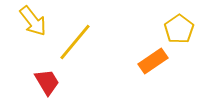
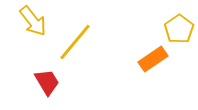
orange rectangle: moved 2 px up
